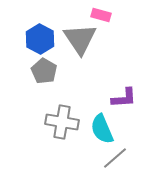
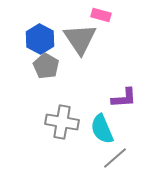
gray pentagon: moved 2 px right, 5 px up
